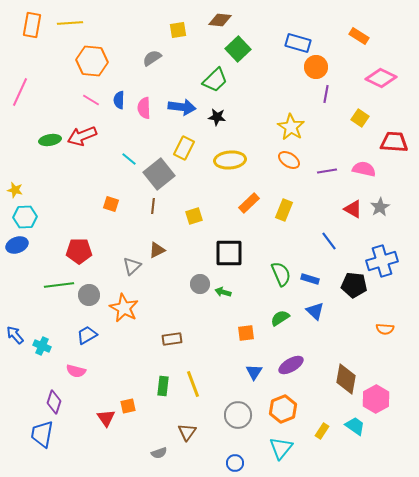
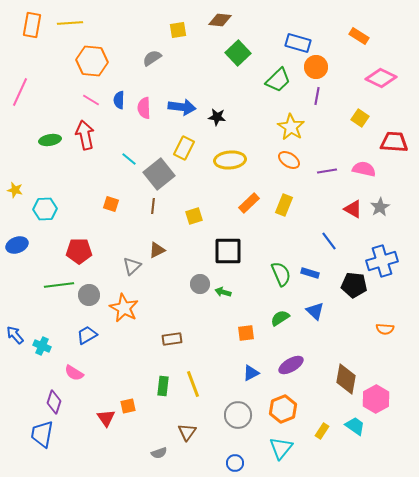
green square at (238, 49): moved 4 px down
green trapezoid at (215, 80): moved 63 px right
purple line at (326, 94): moved 9 px left, 2 px down
red arrow at (82, 136): moved 3 px right, 1 px up; rotated 100 degrees clockwise
yellow rectangle at (284, 210): moved 5 px up
cyan hexagon at (25, 217): moved 20 px right, 8 px up
black square at (229, 253): moved 1 px left, 2 px up
blue rectangle at (310, 279): moved 6 px up
pink semicircle at (76, 371): moved 2 px left, 2 px down; rotated 18 degrees clockwise
blue triangle at (254, 372): moved 3 px left, 1 px down; rotated 30 degrees clockwise
